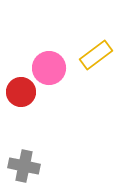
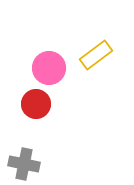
red circle: moved 15 px right, 12 px down
gray cross: moved 2 px up
